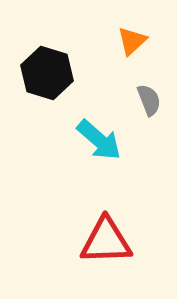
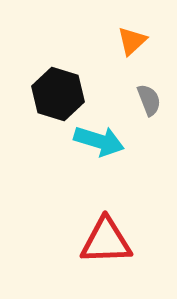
black hexagon: moved 11 px right, 21 px down
cyan arrow: moved 1 px down; rotated 24 degrees counterclockwise
